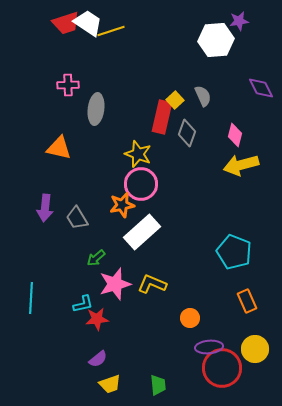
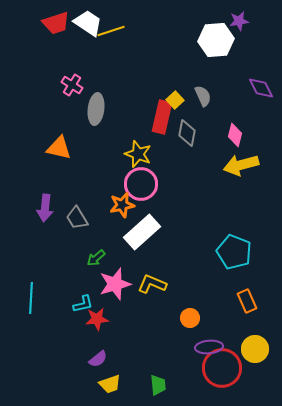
red trapezoid: moved 10 px left
pink cross: moved 4 px right; rotated 35 degrees clockwise
gray diamond: rotated 8 degrees counterclockwise
